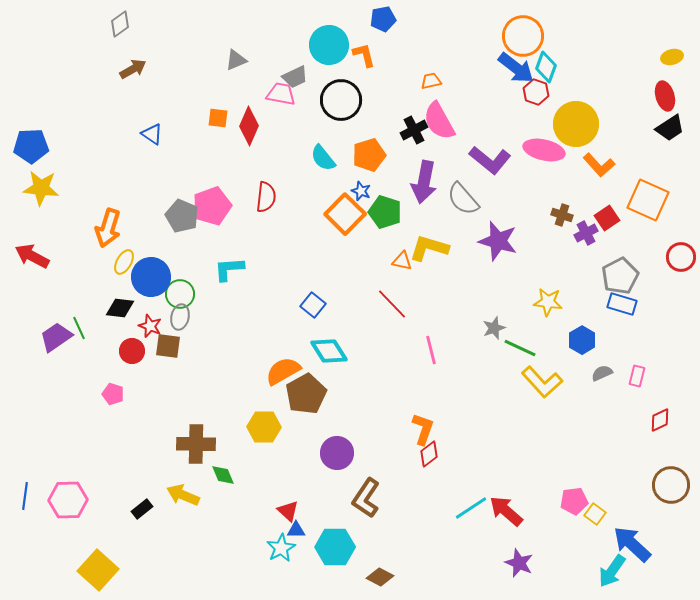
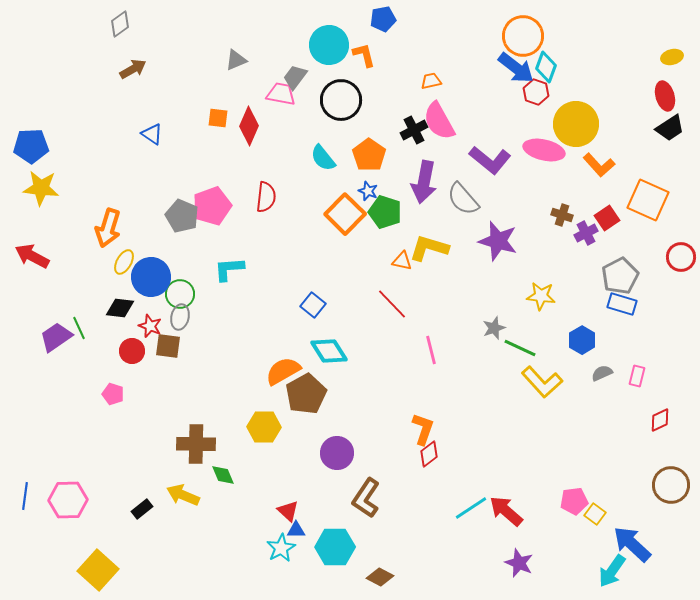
gray trapezoid at (295, 77): rotated 152 degrees clockwise
orange pentagon at (369, 155): rotated 20 degrees counterclockwise
blue star at (361, 191): moved 7 px right
yellow star at (548, 302): moved 7 px left, 6 px up
